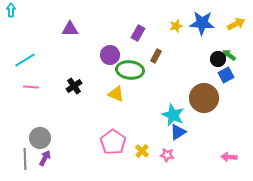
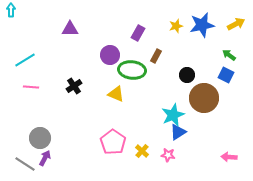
blue star: moved 2 px down; rotated 15 degrees counterclockwise
black circle: moved 31 px left, 16 px down
green ellipse: moved 2 px right
blue square: rotated 35 degrees counterclockwise
cyan star: rotated 25 degrees clockwise
pink star: moved 1 px right
gray line: moved 5 px down; rotated 55 degrees counterclockwise
